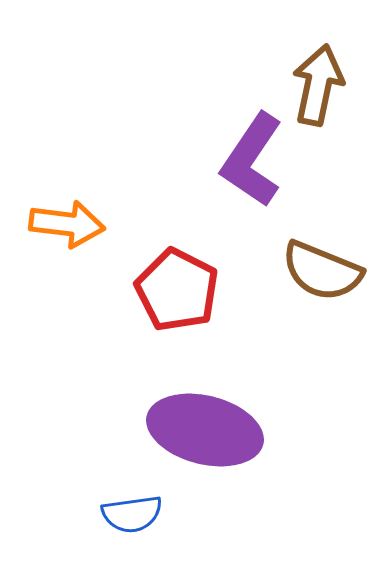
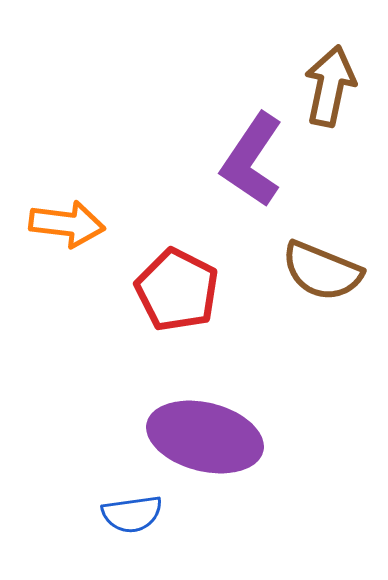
brown arrow: moved 12 px right, 1 px down
purple ellipse: moved 7 px down
